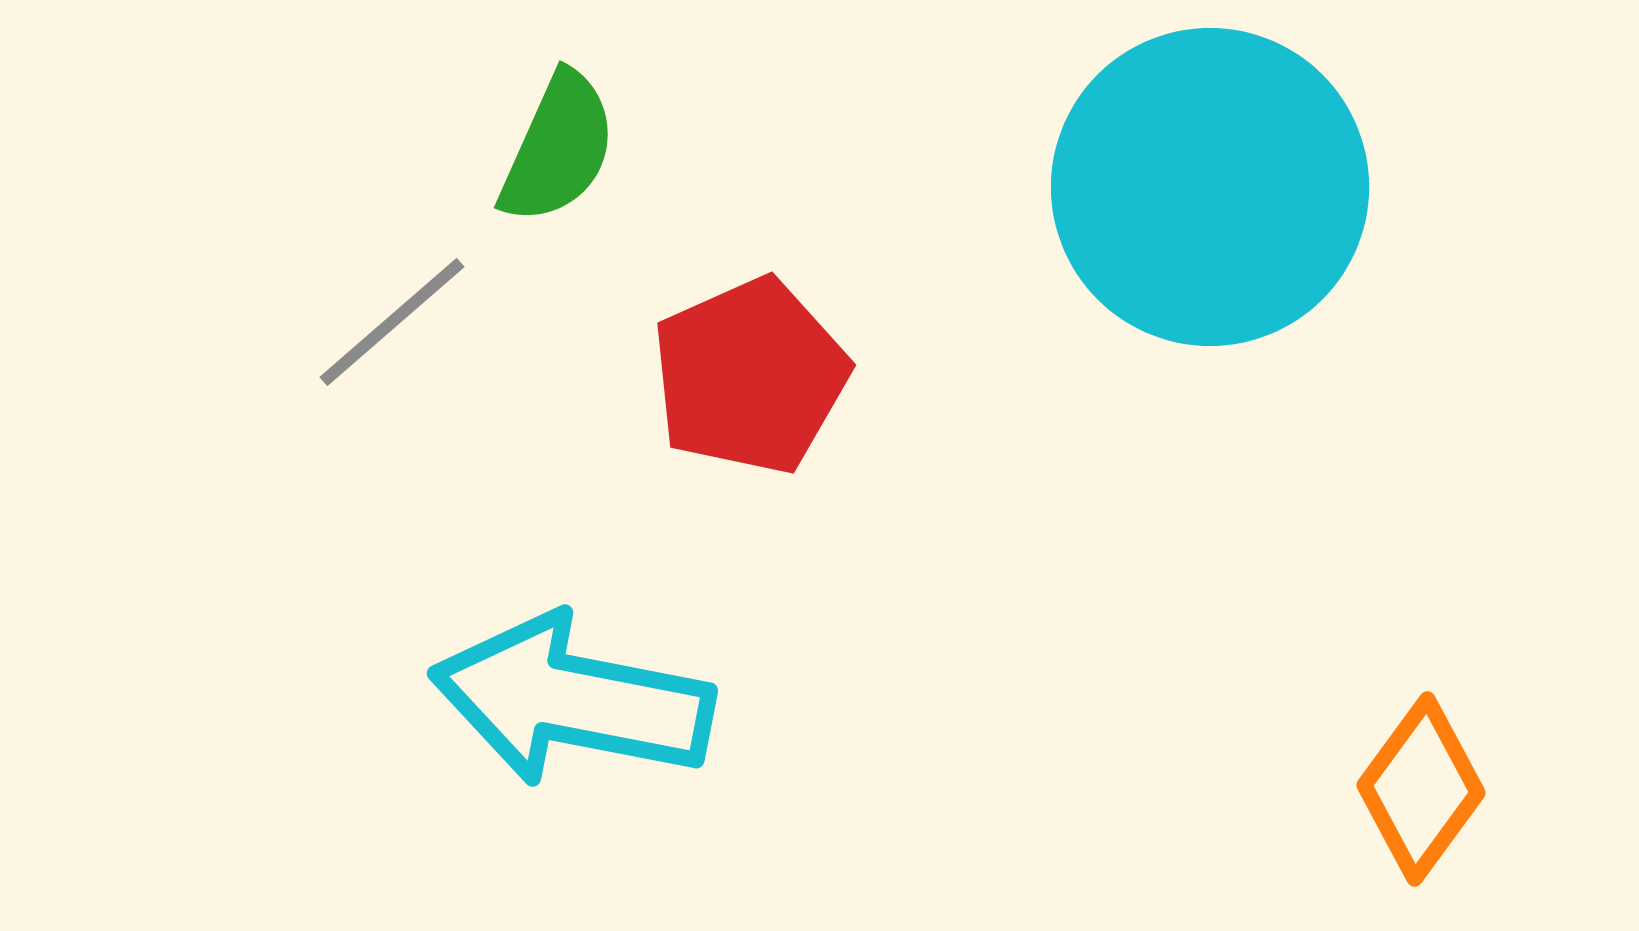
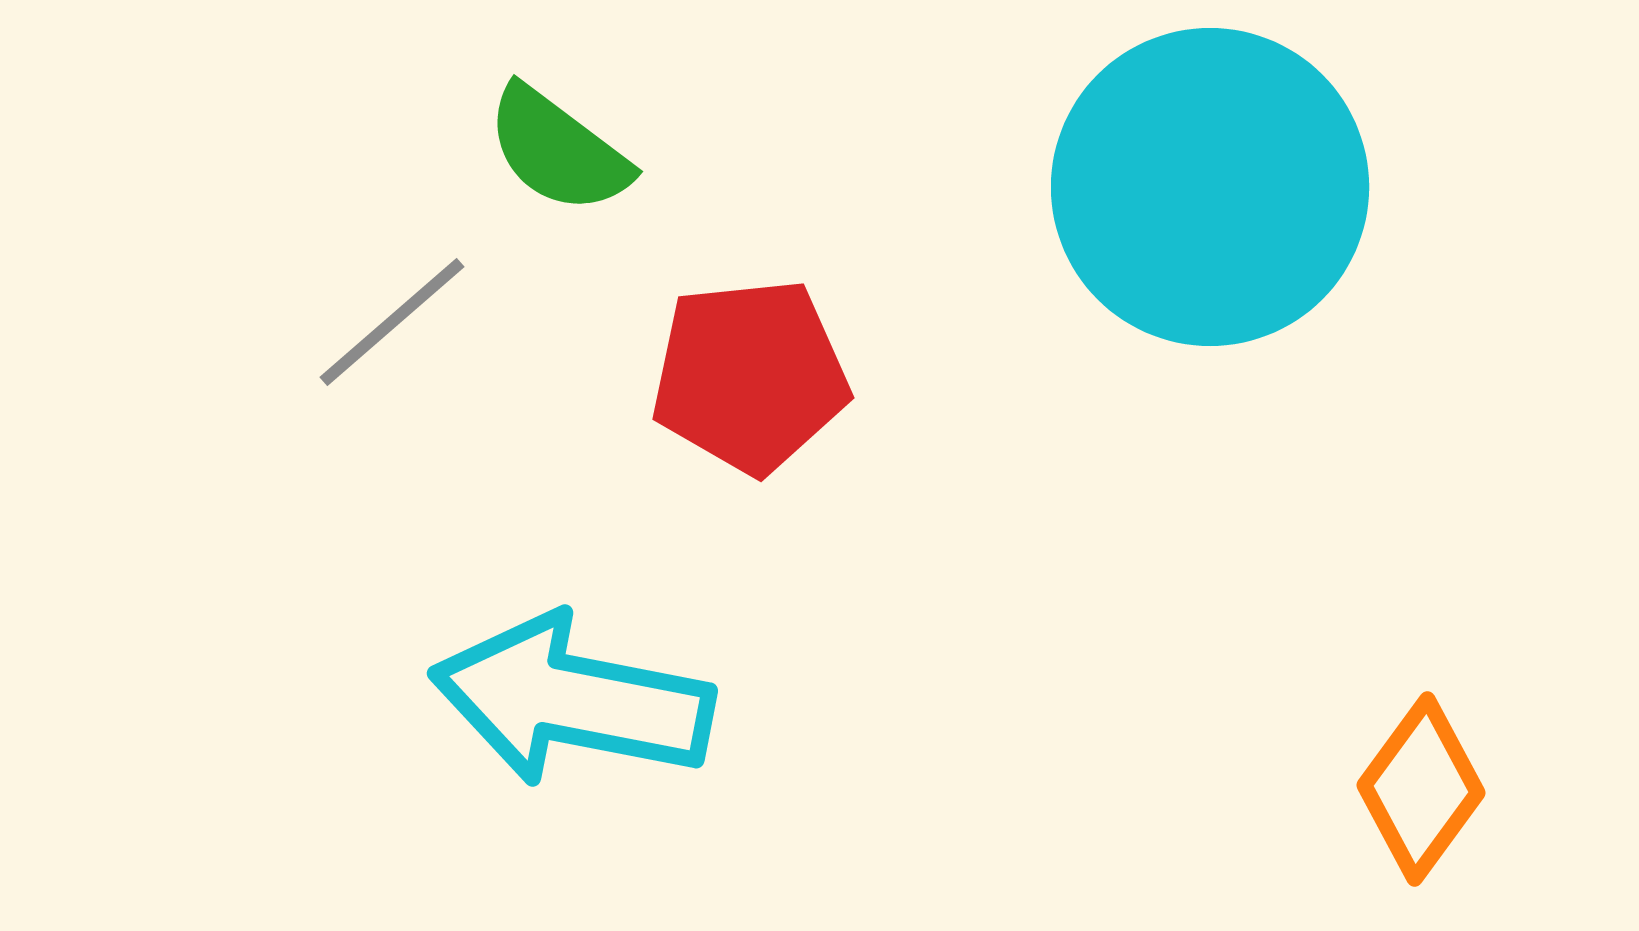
green semicircle: moved 2 px down; rotated 103 degrees clockwise
red pentagon: rotated 18 degrees clockwise
